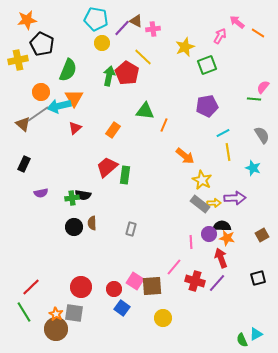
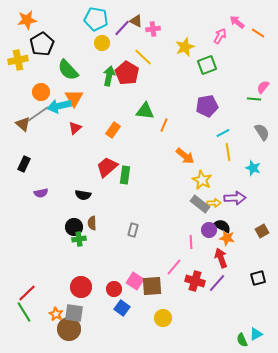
black pentagon at (42, 44): rotated 15 degrees clockwise
green semicircle at (68, 70): rotated 115 degrees clockwise
gray semicircle at (262, 135): moved 3 px up
green cross at (72, 198): moved 7 px right, 41 px down
black semicircle at (222, 226): rotated 24 degrees clockwise
gray rectangle at (131, 229): moved 2 px right, 1 px down
purple circle at (209, 234): moved 4 px up
brown square at (262, 235): moved 4 px up
red line at (31, 287): moved 4 px left, 6 px down
brown circle at (56, 329): moved 13 px right
